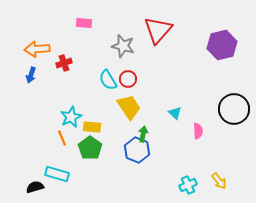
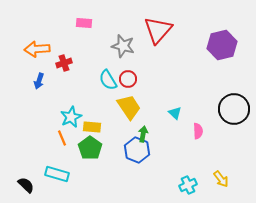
blue arrow: moved 8 px right, 6 px down
yellow arrow: moved 2 px right, 2 px up
black semicircle: moved 9 px left, 2 px up; rotated 60 degrees clockwise
